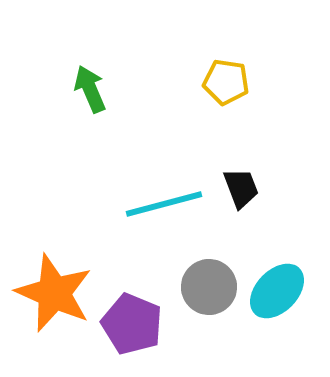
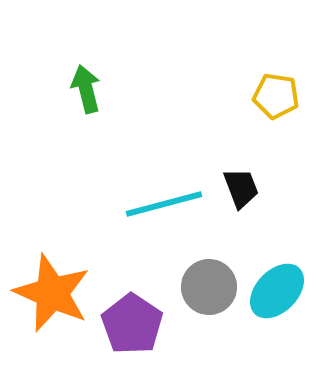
yellow pentagon: moved 50 px right, 14 px down
green arrow: moved 4 px left; rotated 9 degrees clockwise
orange star: moved 2 px left
purple pentagon: rotated 12 degrees clockwise
